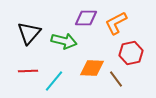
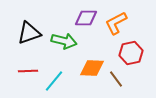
black triangle: rotated 30 degrees clockwise
